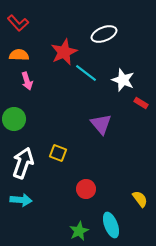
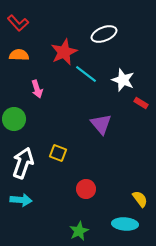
cyan line: moved 1 px down
pink arrow: moved 10 px right, 8 px down
cyan ellipse: moved 14 px right, 1 px up; rotated 65 degrees counterclockwise
